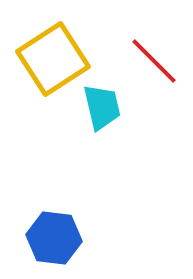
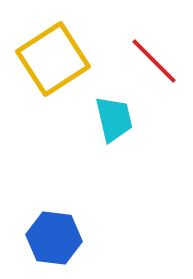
cyan trapezoid: moved 12 px right, 12 px down
